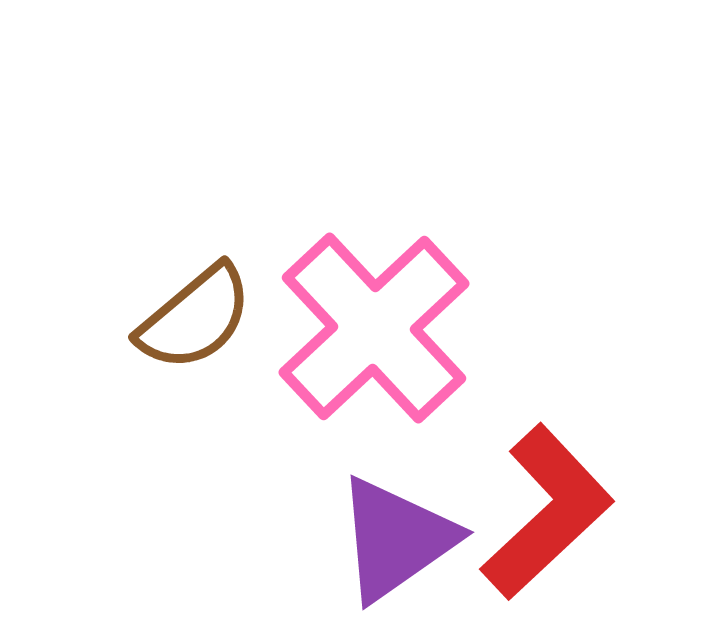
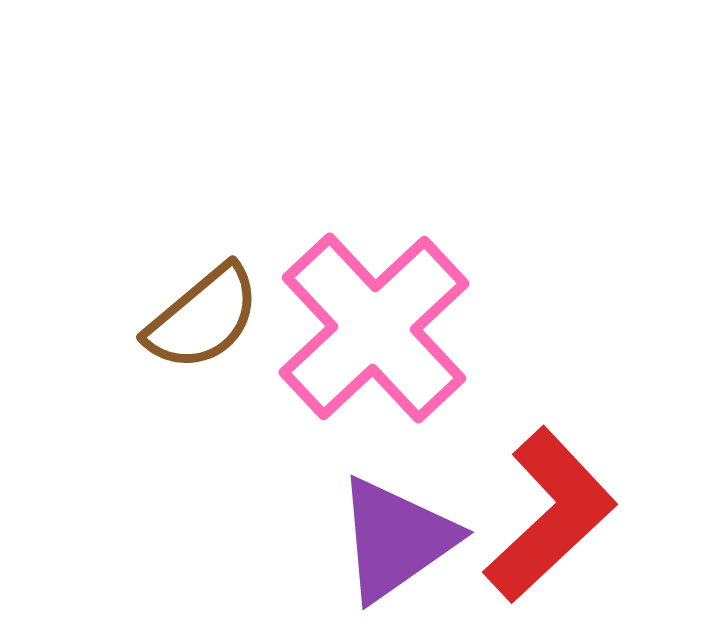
brown semicircle: moved 8 px right
red L-shape: moved 3 px right, 3 px down
